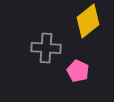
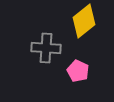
yellow diamond: moved 4 px left
